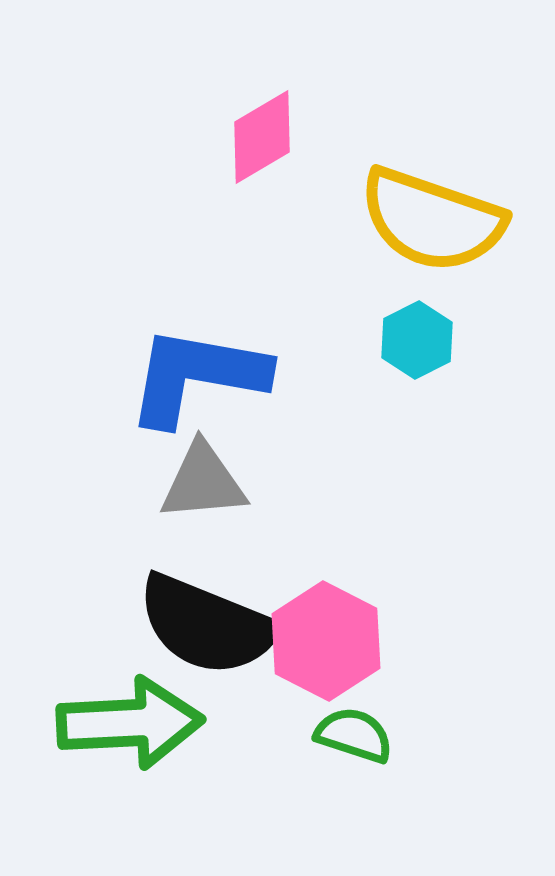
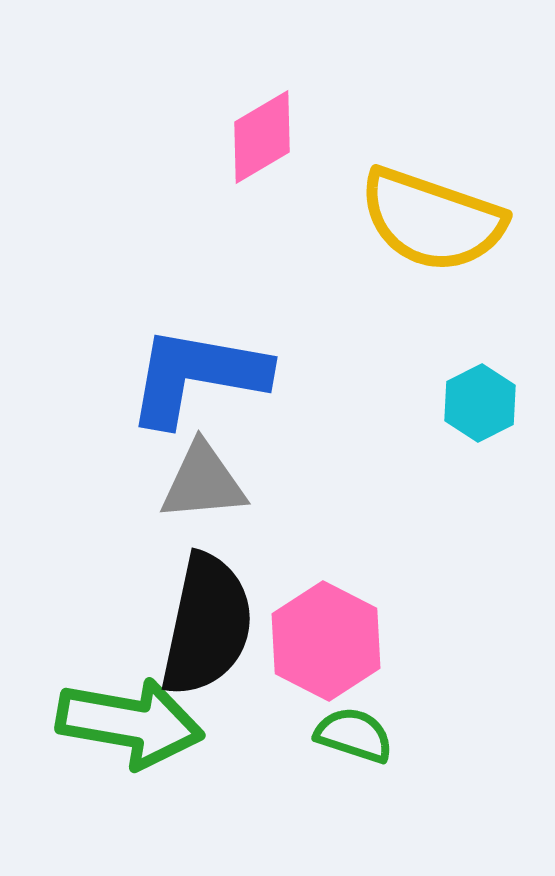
cyan hexagon: moved 63 px right, 63 px down
black semicircle: rotated 100 degrees counterclockwise
green arrow: rotated 13 degrees clockwise
